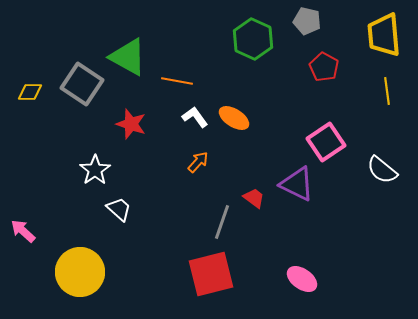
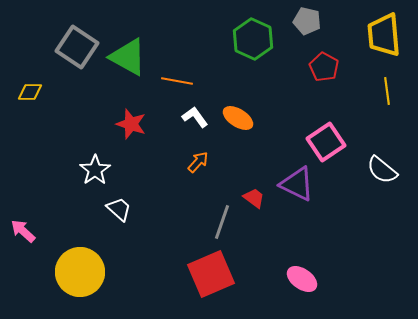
gray square: moved 5 px left, 37 px up
orange ellipse: moved 4 px right
red square: rotated 9 degrees counterclockwise
